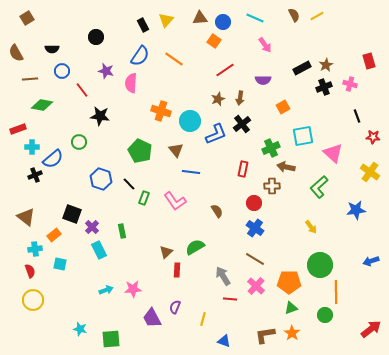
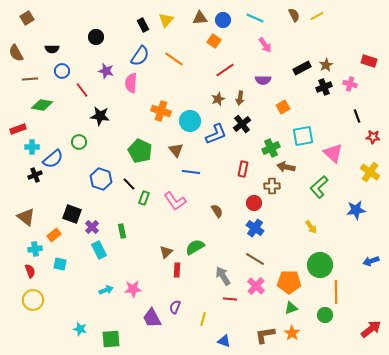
blue circle at (223, 22): moved 2 px up
red rectangle at (369, 61): rotated 56 degrees counterclockwise
